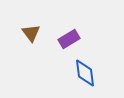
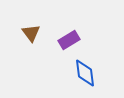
purple rectangle: moved 1 px down
